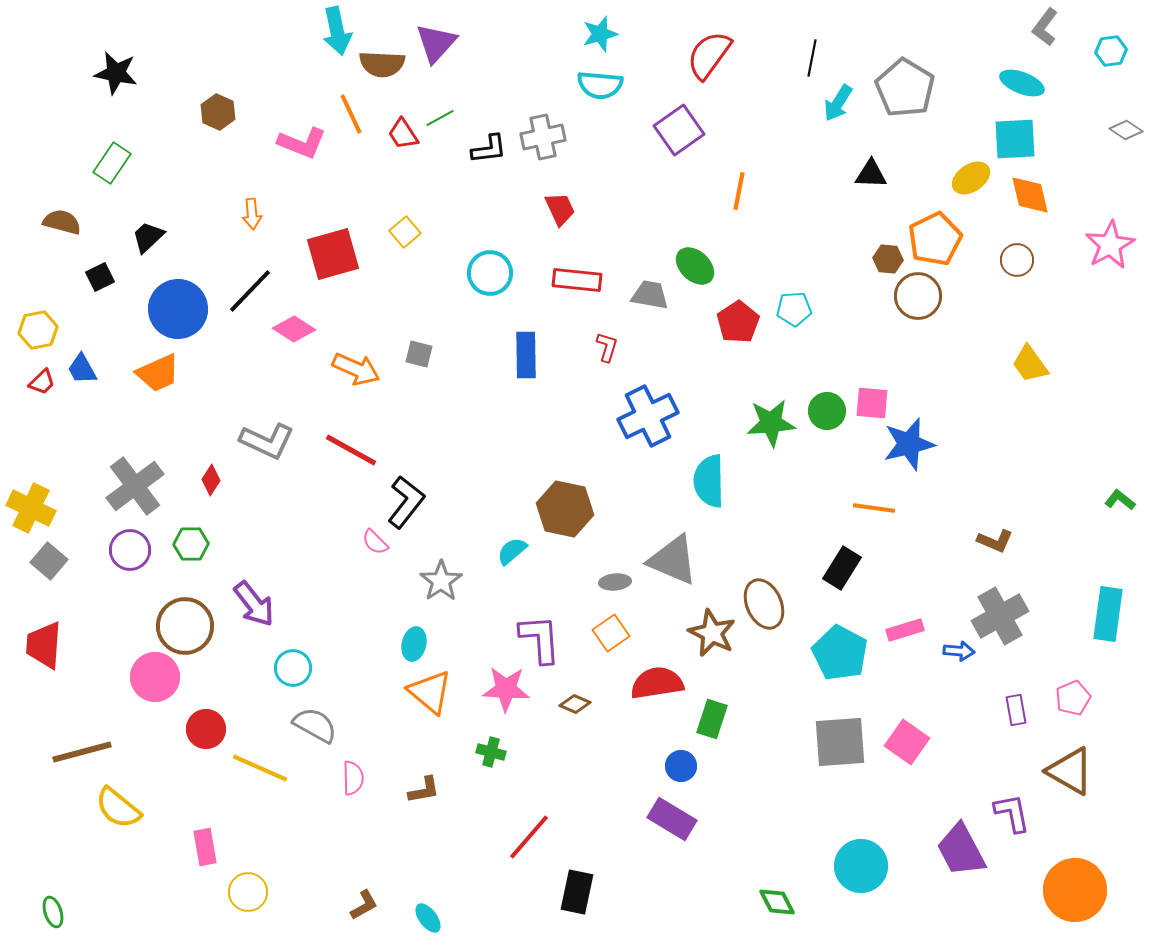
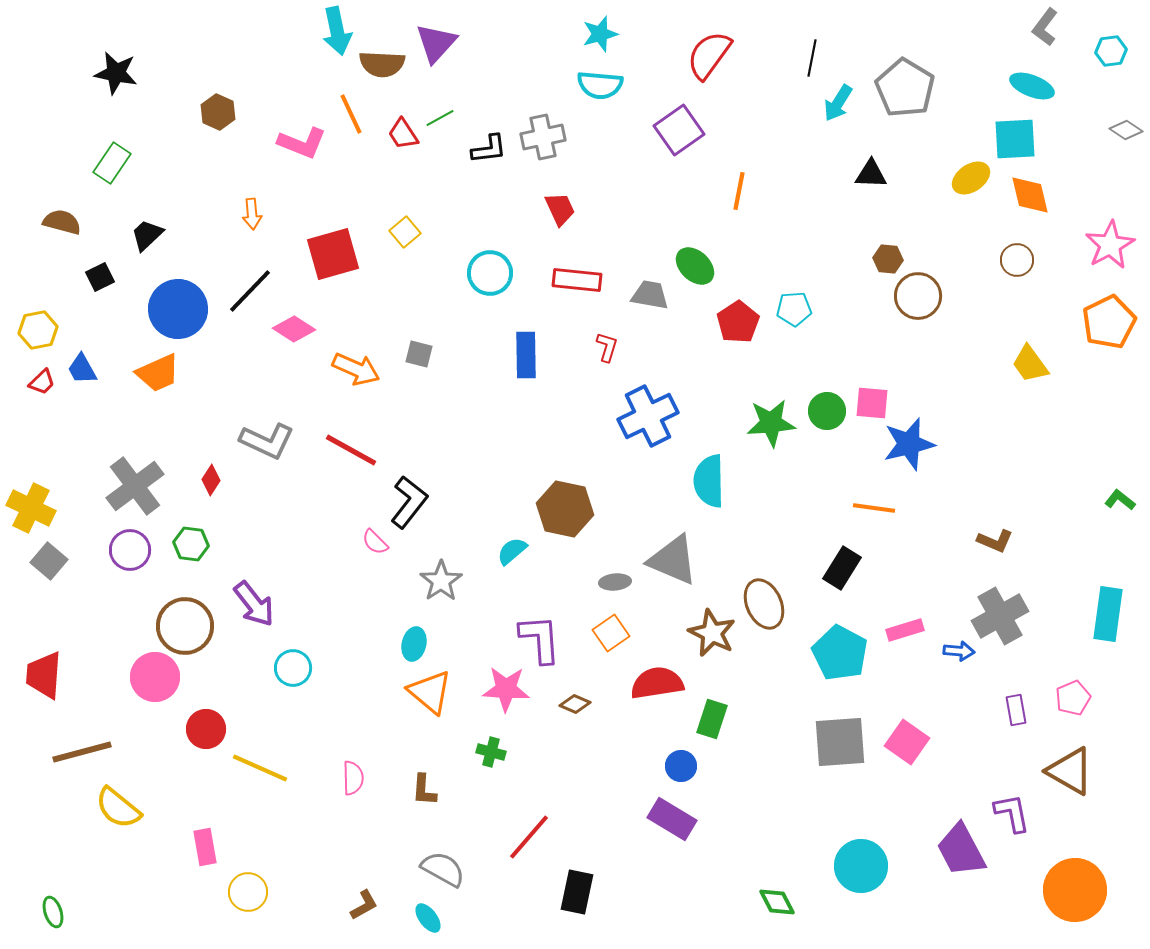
cyan ellipse at (1022, 83): moved 10 px right, 3 px down
black trapezoid at (148, 237): moved 1 px left, 2 px up
orange pentagon at (935, 239): moved 174 px right, 83 px down
black L-shape at (406, 502): moved 3 px right
green hexagon at (191, 544): rotated 8 degrees clockwise
red trapezoid at (44, 645): moved 30 px down
gray semicircle at (315, 725): moved 128 px right, 144 px down
brown L-shape at (424, 790): rotated 104 degrees clockwise
